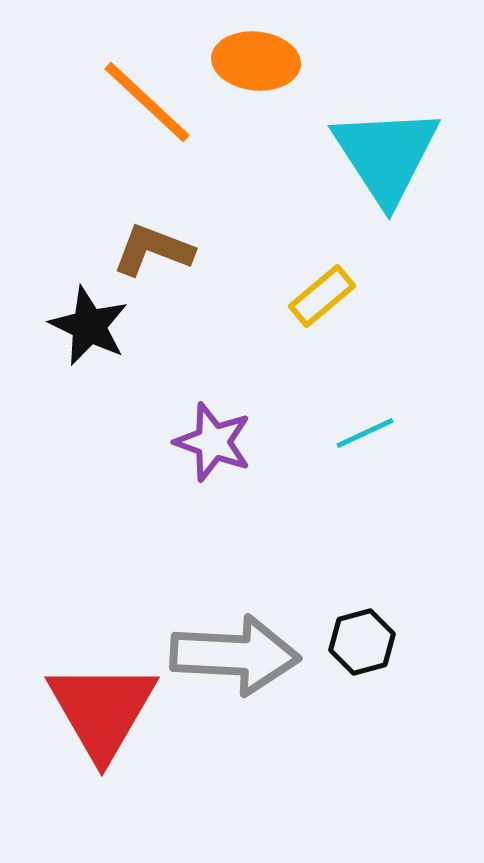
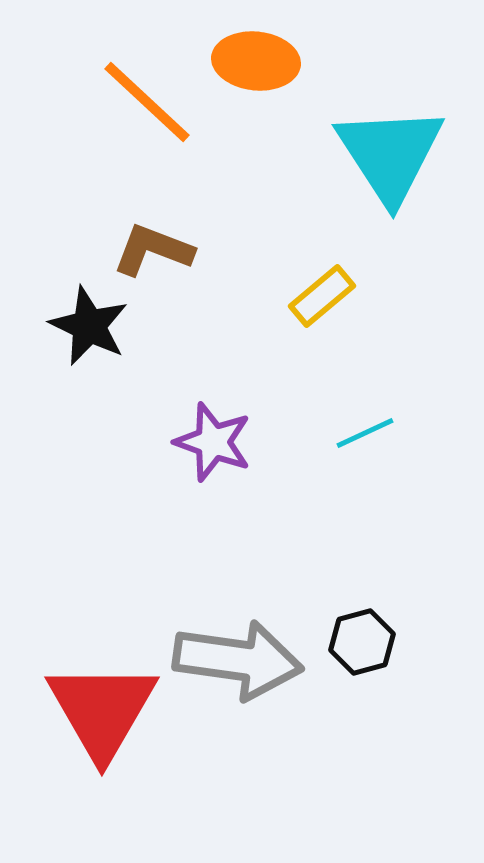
cyan triangle: moved 4 px right, 1 px up
gray arrow: moved 3 px right, 5 px down; rotated 5 degrees clockwise
